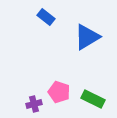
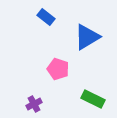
pink pentagon: moved 1 px left, 23 px up
purple cross: rotated 14 degrees counterclockwise
